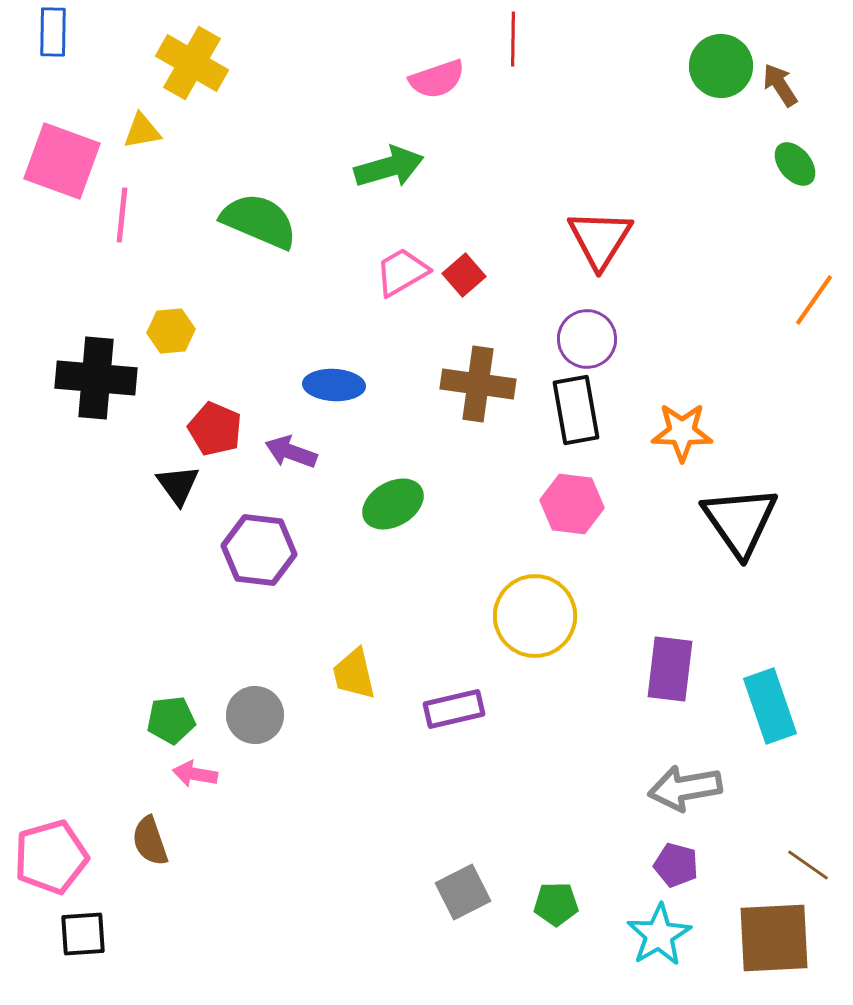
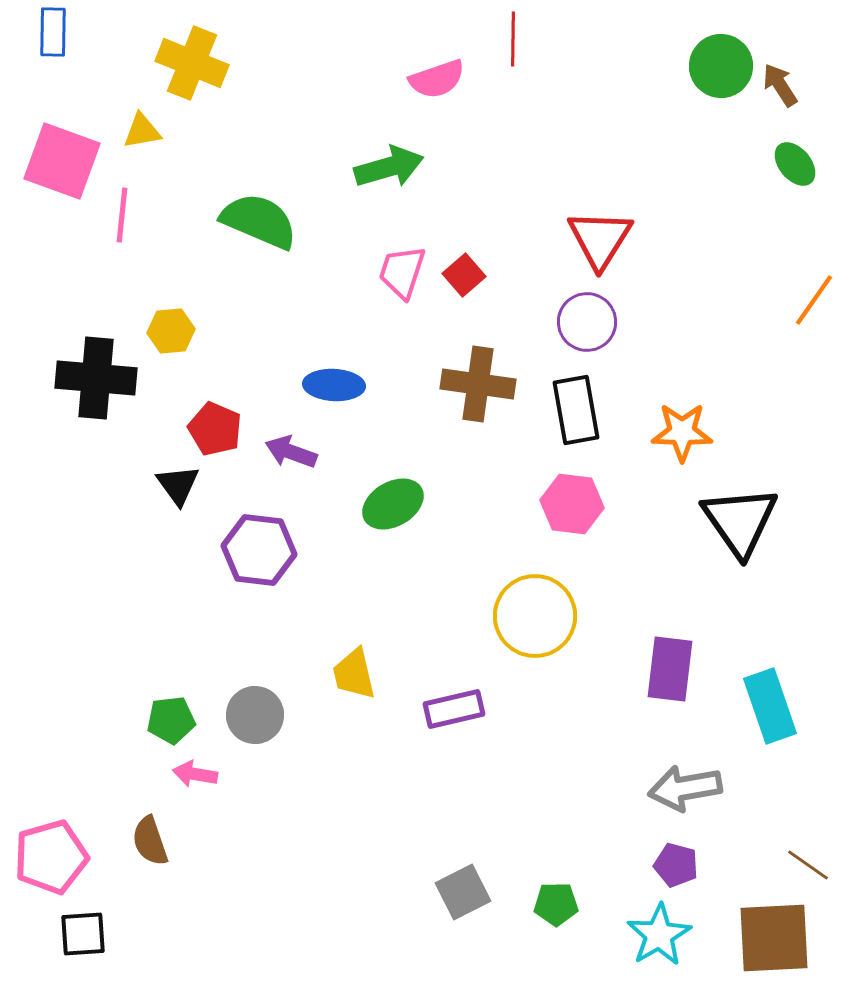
yellow cross at (192, 63): rotated 8 degrees counterclockwise
pink trapezoid at (402, 272): rotated 42 degrees counterclockwise
purple circle at (587, 339): moved 17 px up
